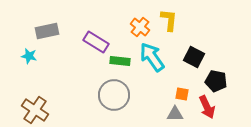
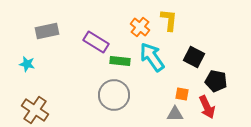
cyan star: moved 2 px left, 8 px down
